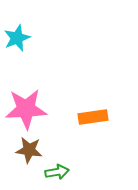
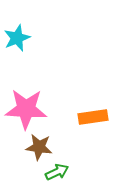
pink star: rotated 6 degrees clockwise
brown star: moved 10 px right, 3 px up
green arrow: rotated 15 degrees counterclockwise
